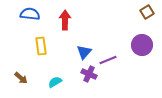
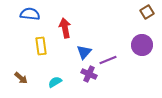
red arrow: moved 8 px down; rotated 12 degrees counterclockwise
